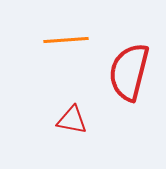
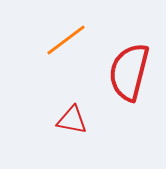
orange line: rotated 33 degrees counterclockwise
